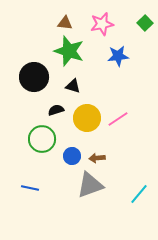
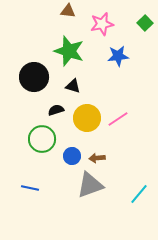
brown triangle: moved 3 px right, 12 px up
